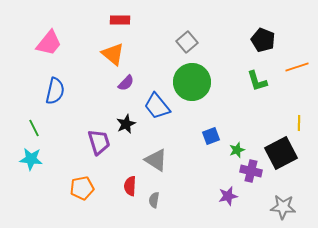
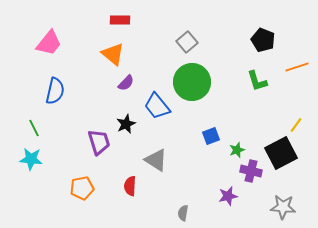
yellow line: moved 3 px left, 2 px down; rotated 35 degrees clockwise
gray semicircle: moved 29 px right, 13 px down
